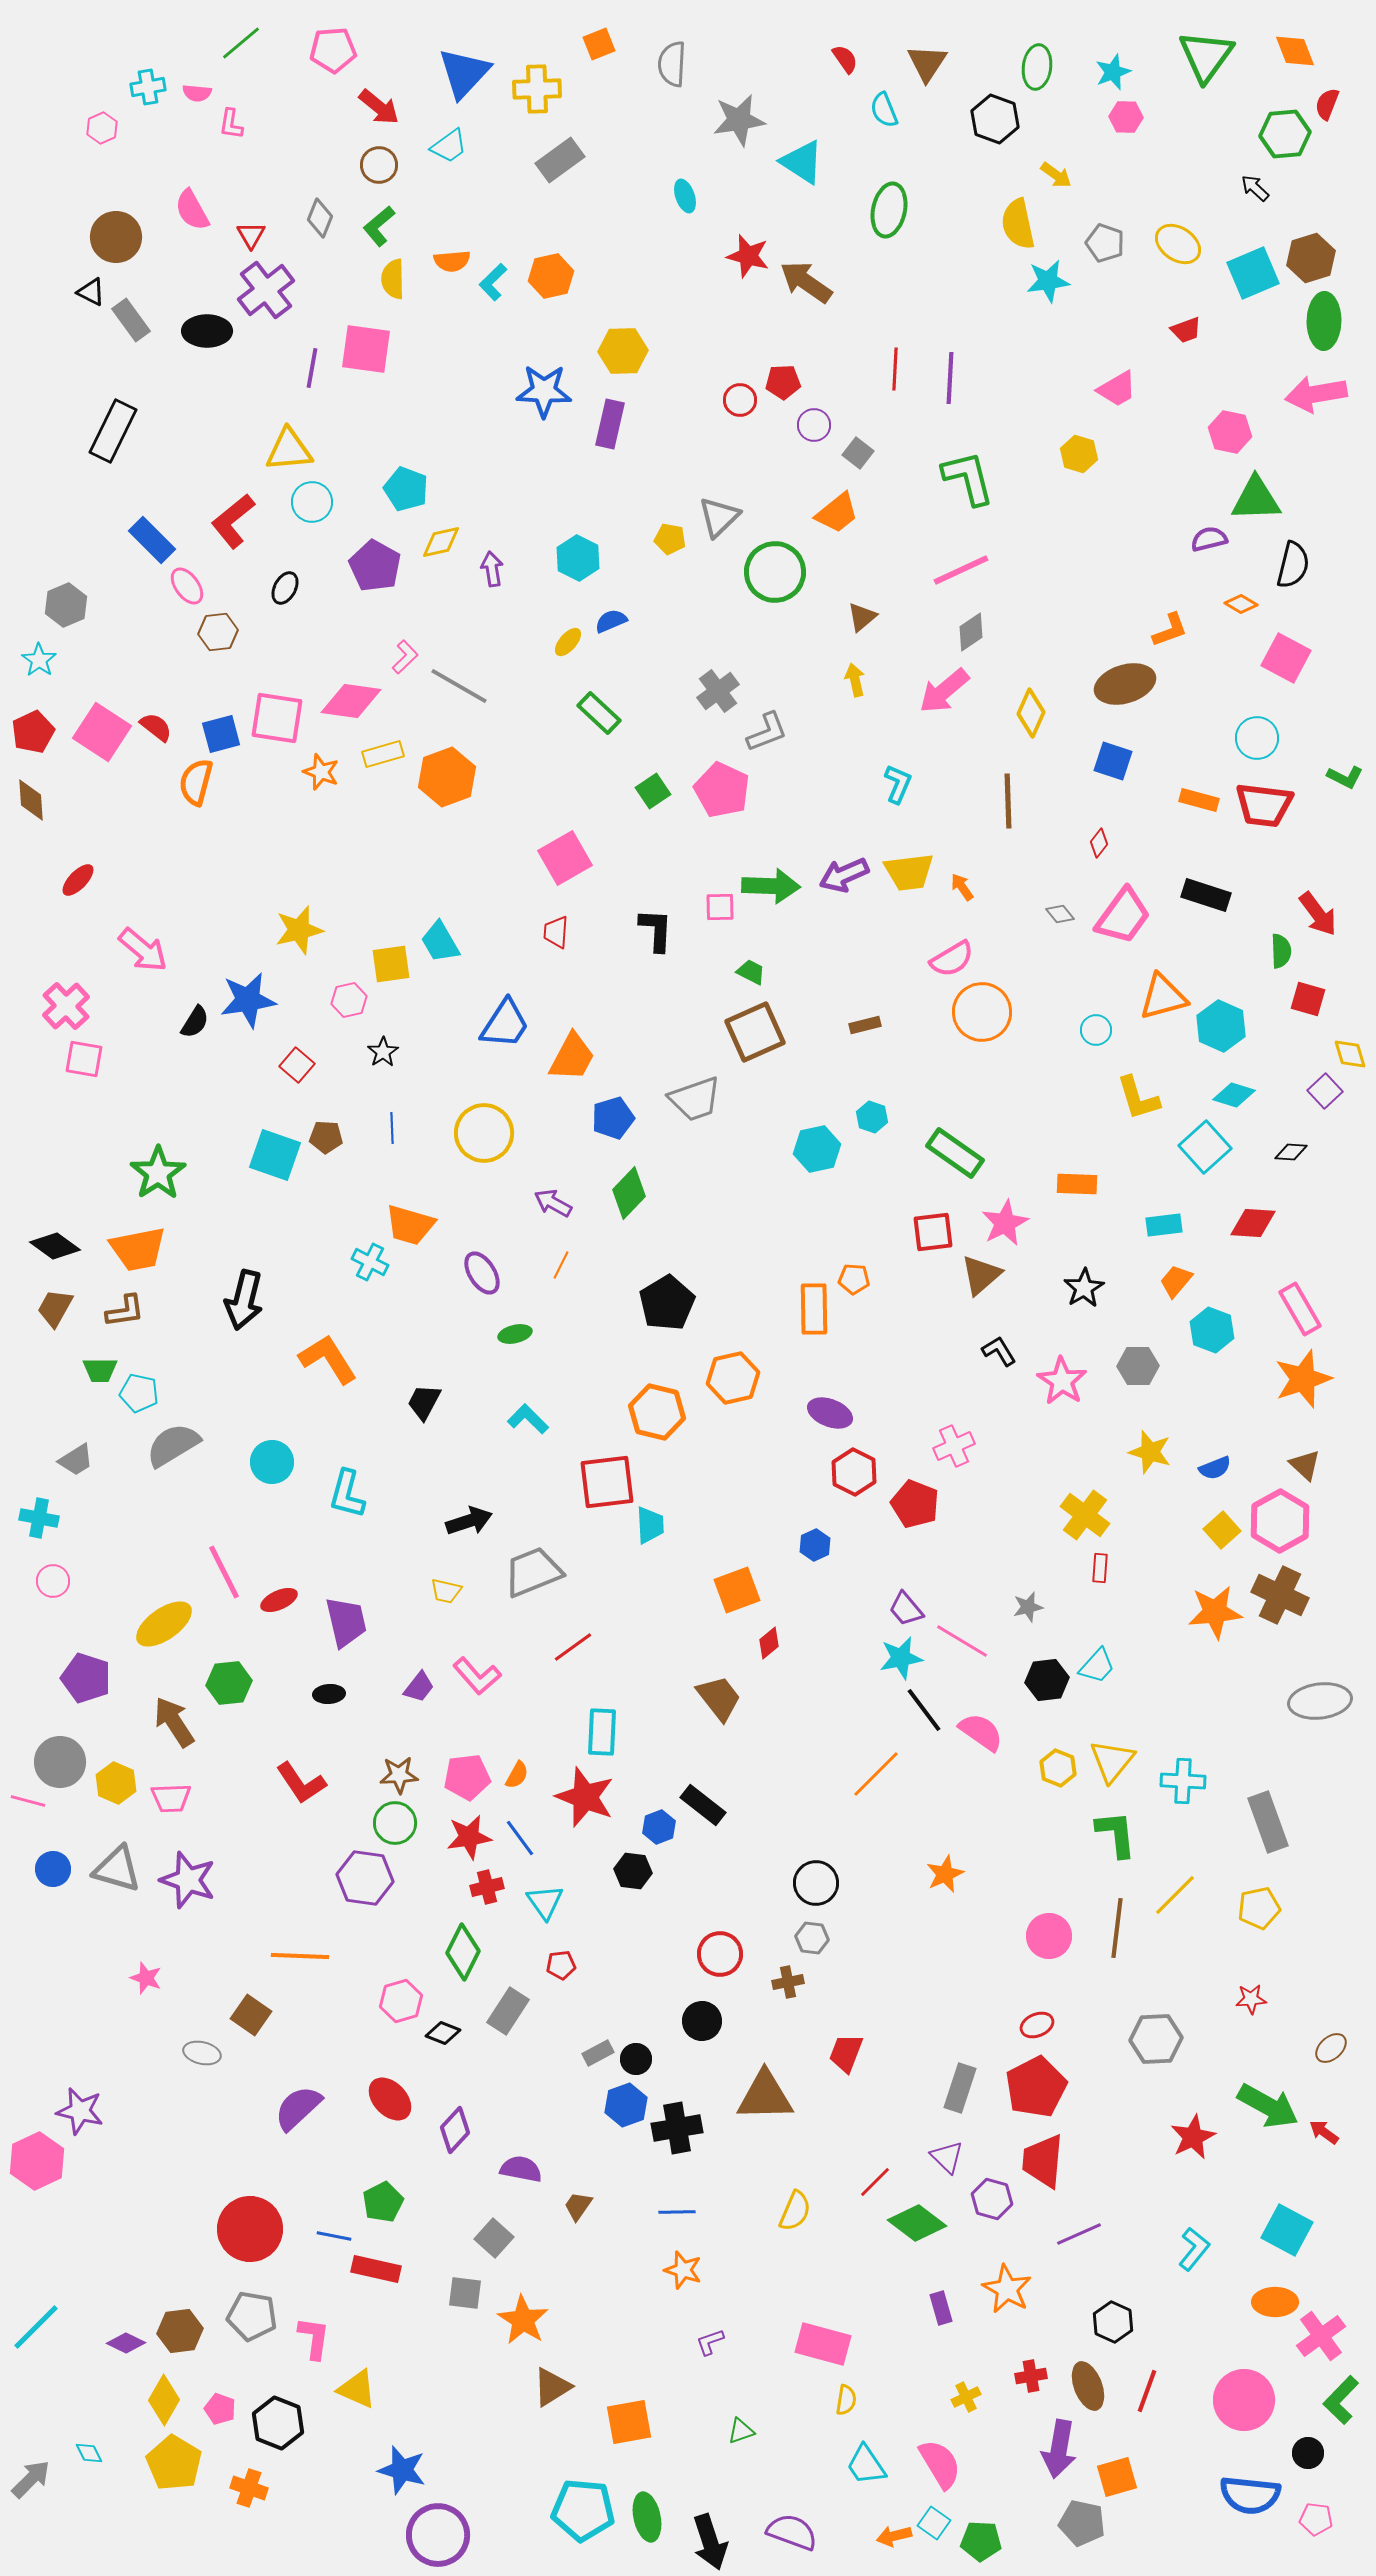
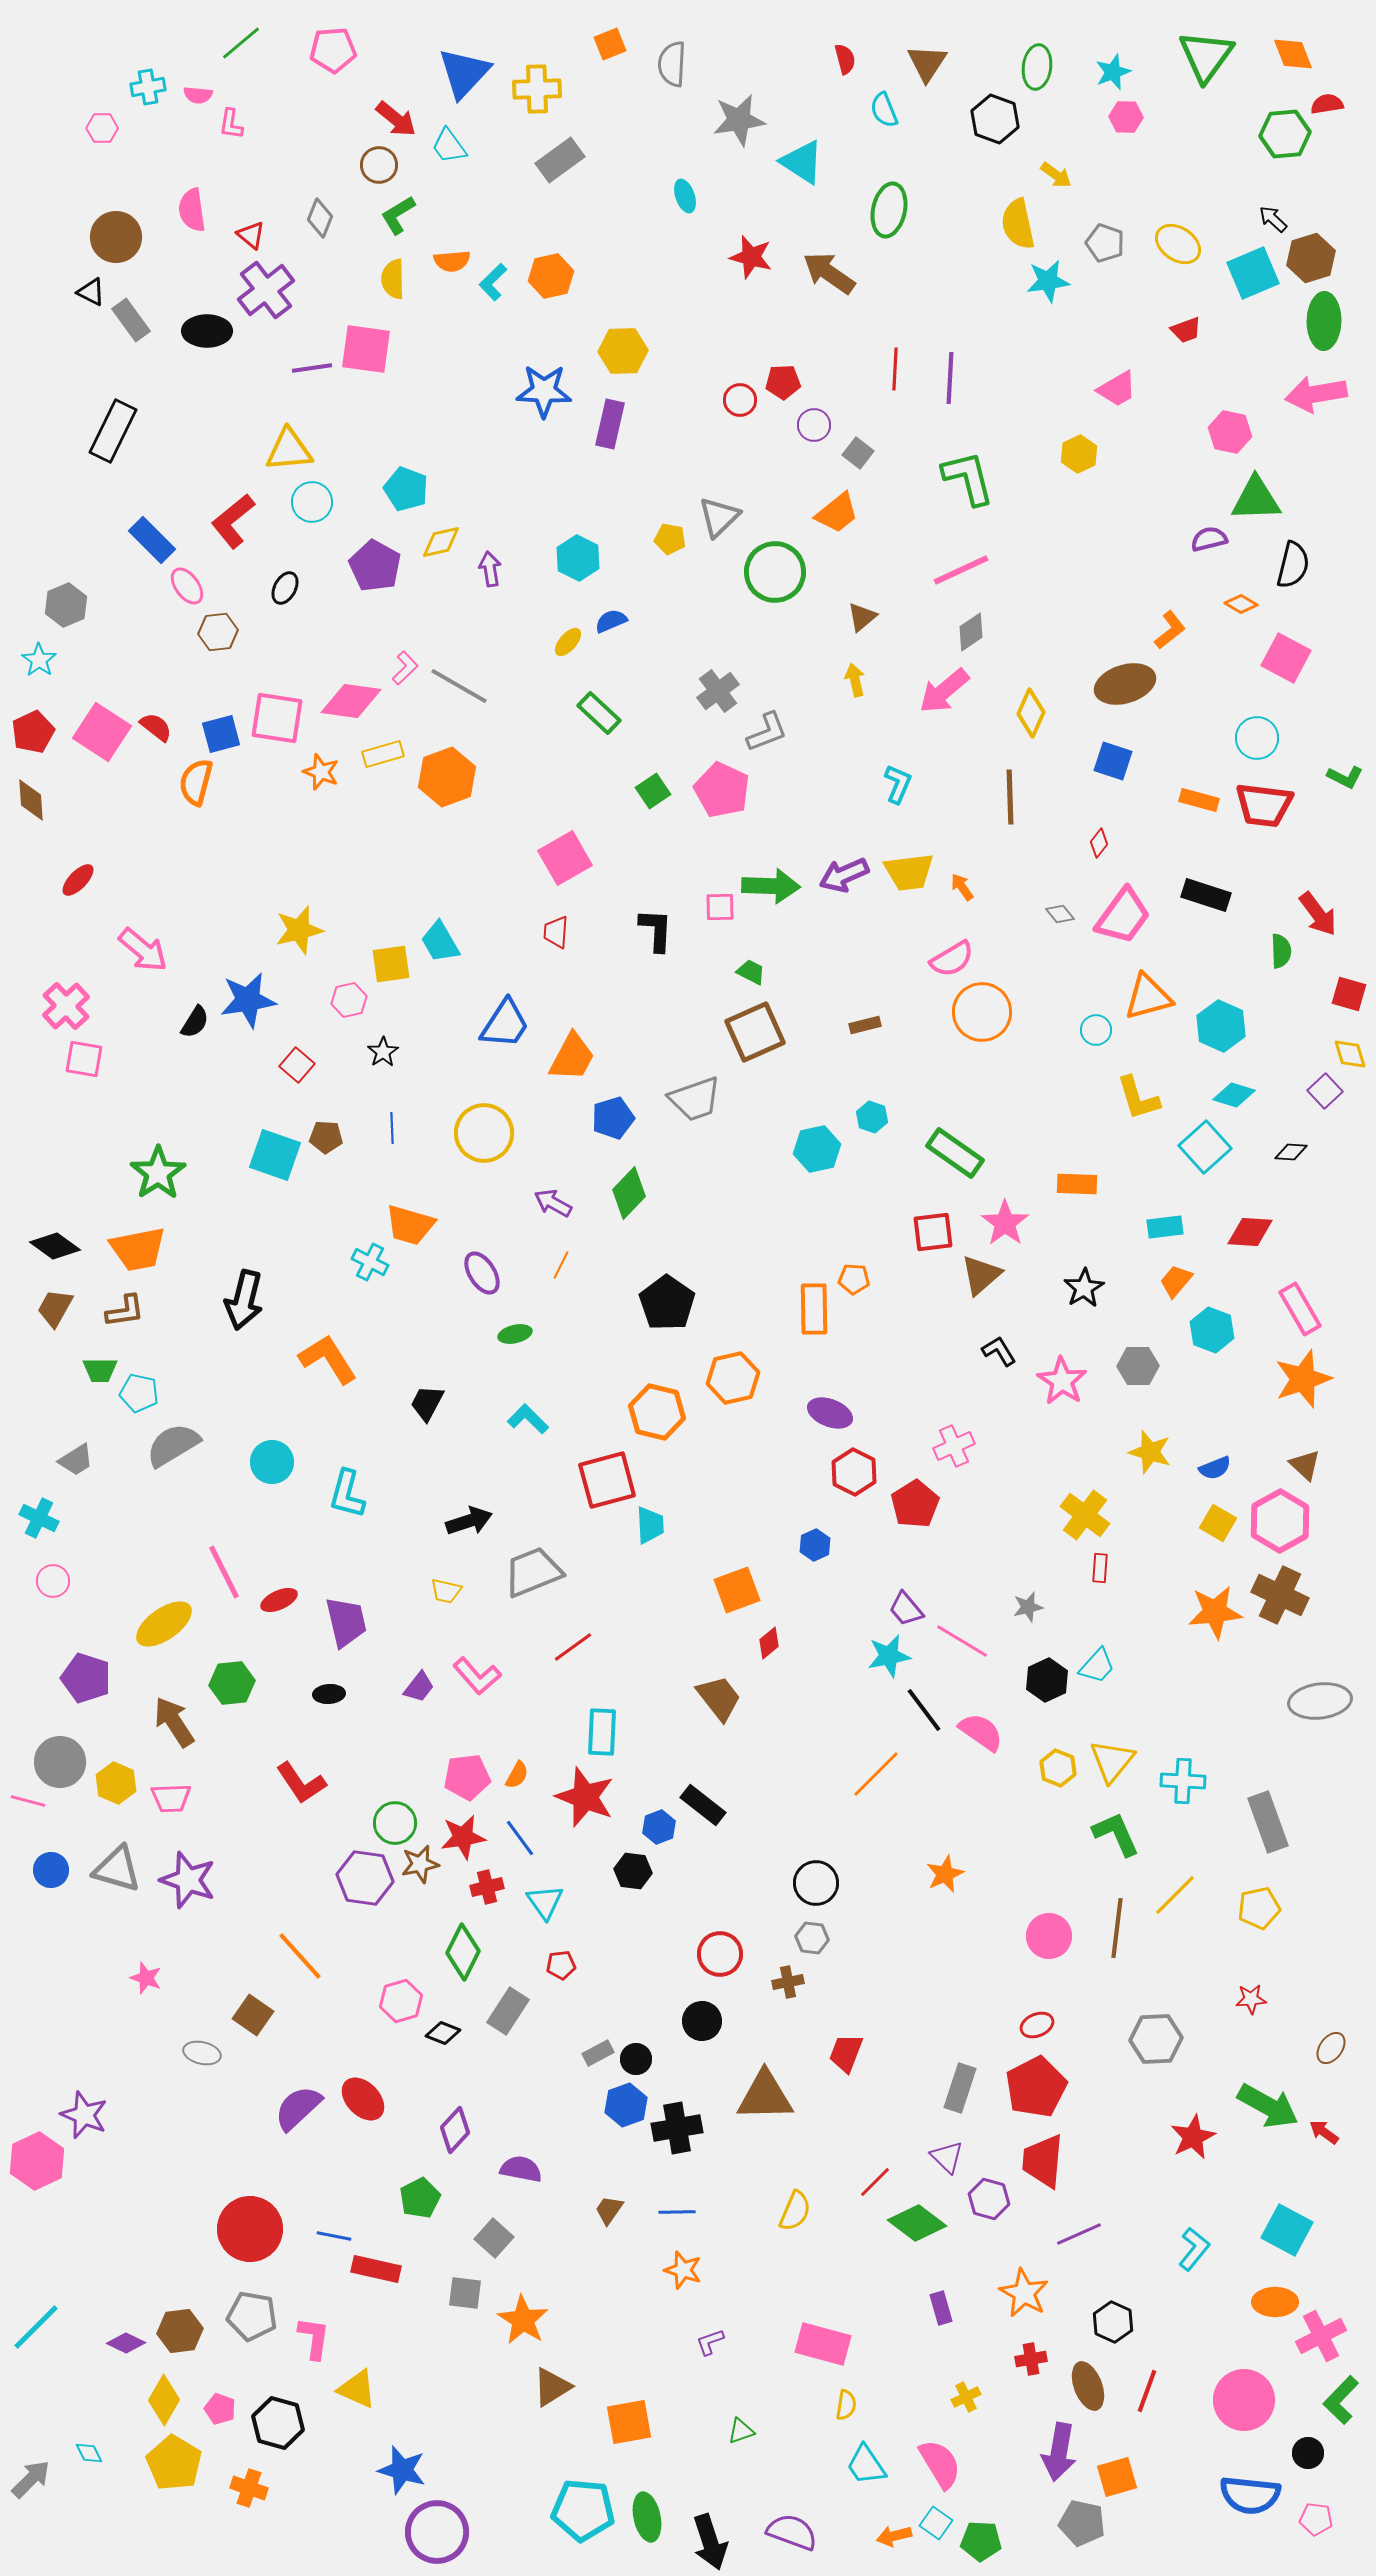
orange square at (599, 44): moved 11 px right
orange diamond at (1295, 51): moved 2 px left, 3 px down
red semicircle at (845, 59): rotated 20 degrees clockwise
pink semicircle at (197, 93): moved 1 px right, 2 px down
red semicircle at (1327, 104): rotated 60 degrees clockwise
red arrow at (379, 107): moved 17 px right, 12 px down
pink hexagon at (102, 128): rotated 24 degrees clockwise
cyan trapezoid at (449, 146): rotated 90 degrees clockwise
black arrow at (1255, 188): moved 18 px right, 31 px down
pink semicircle at (192, 210): rotated 21 degrees clockwise
green L-shape at (379, 226): moved 19 px right, 11 px up; rotated 9 degrees clockwise
red triangle at (251, 235): rotated 20 degrees counterclockwise
red star at (748, 256): moved 3 px right, 1 px down
brown arrow at (806, 282): moved 23 px right, 9 px up
purple line at (312, 368): rotated 72 degrees clockwise
yellow hexagon at (1079, 454): rotated 18 degrees clockwise
purple arrow at (492, 569): moved 2 px left
orange L-shape at (1170, 630): rotated 18 degrees counterclockwise
pink L-shape at (405, 657): moved 11 px down
brown line at (1008, 801): moved 2 px right, 4 px up
orange triangle at (1163, 997): moved 15 px left
red square at (1308, 999): moved 41 px right, 5 px up
pink star at (1005, 1223): rotated 9 degrees counterclockwise
red diamond at (1253, 1223): moved 3 px left, 9 px down
cyan rectangle at (1164, 1225): moved 1 px right, 2 px down
black pentagon at (667, 1303): rotated 6 degrees counterclockwise
black trapezoid at (424, 1402): moved 3 px right, 1 px down
red square at (607, 1482): moved 2 px up; rotated 8 degrees counterclockwise
red pentagon at (915, 1504): rotated 18 degrees clockwise
cyan cross at (39, 1518): rotated 15 degrees clockwise
yellow square at (1222, 1530): moved 4 px left, 7 px up; rotated 18 degrees counterclockwise
cyan star at (901, 1658): moved 12 px left, 2 px up
black hexagon at (1047, 1680): rotated 18 degrees counterclockwise
green hexagon at (229, 1683): moved 3 px right
brown star at (399, 1775): moved 21 px right, 89 px down; rotated 9 degrees counterclockwise
green L-shape at (1116, 1834): rotated 18 degrees counterclockwise
red star at (469, 1837): moved 6 px left
blue circle at (53, 1869): moved 2 px left, 1 px down
orange line at (300, 1956): rotated 46 degrees clockwise
brown square at (251, 2015): moved 2 px right
brown ellipse at (1331, 2048): rotated 12 degrees counterclockwise
red ellipse at (390, 2099): moved 27 px left
purple star at (80, 2111): moved 4 px right, 4 px down; rotated 9 degrees clockwise
purple hexagon at (992, 2199): moved 3 px left
green pentagon at (383, 2202): moved 37 px right, 4 px up
brown trapezoid at (578, 2206): moved 31 px right, 4 px down
orange star at (1007, 2289): moved 17 px right, 4 px down
pink cross at (1321, 2336): rotated 9 degrees clockwise
red cross at (1031, 2376): moved 17 px up
yellow semicircle at (846, 2400): moved 5 px down
black hexagon at (278, 2423): rotated 6 degrees counterclockwise
purple arrow at (1059, 2449): moved 3 px down
cyan square at (934, 2523): moved 2 px right
purple circle at (438, 2535): moved 1 px left, 3 px up
